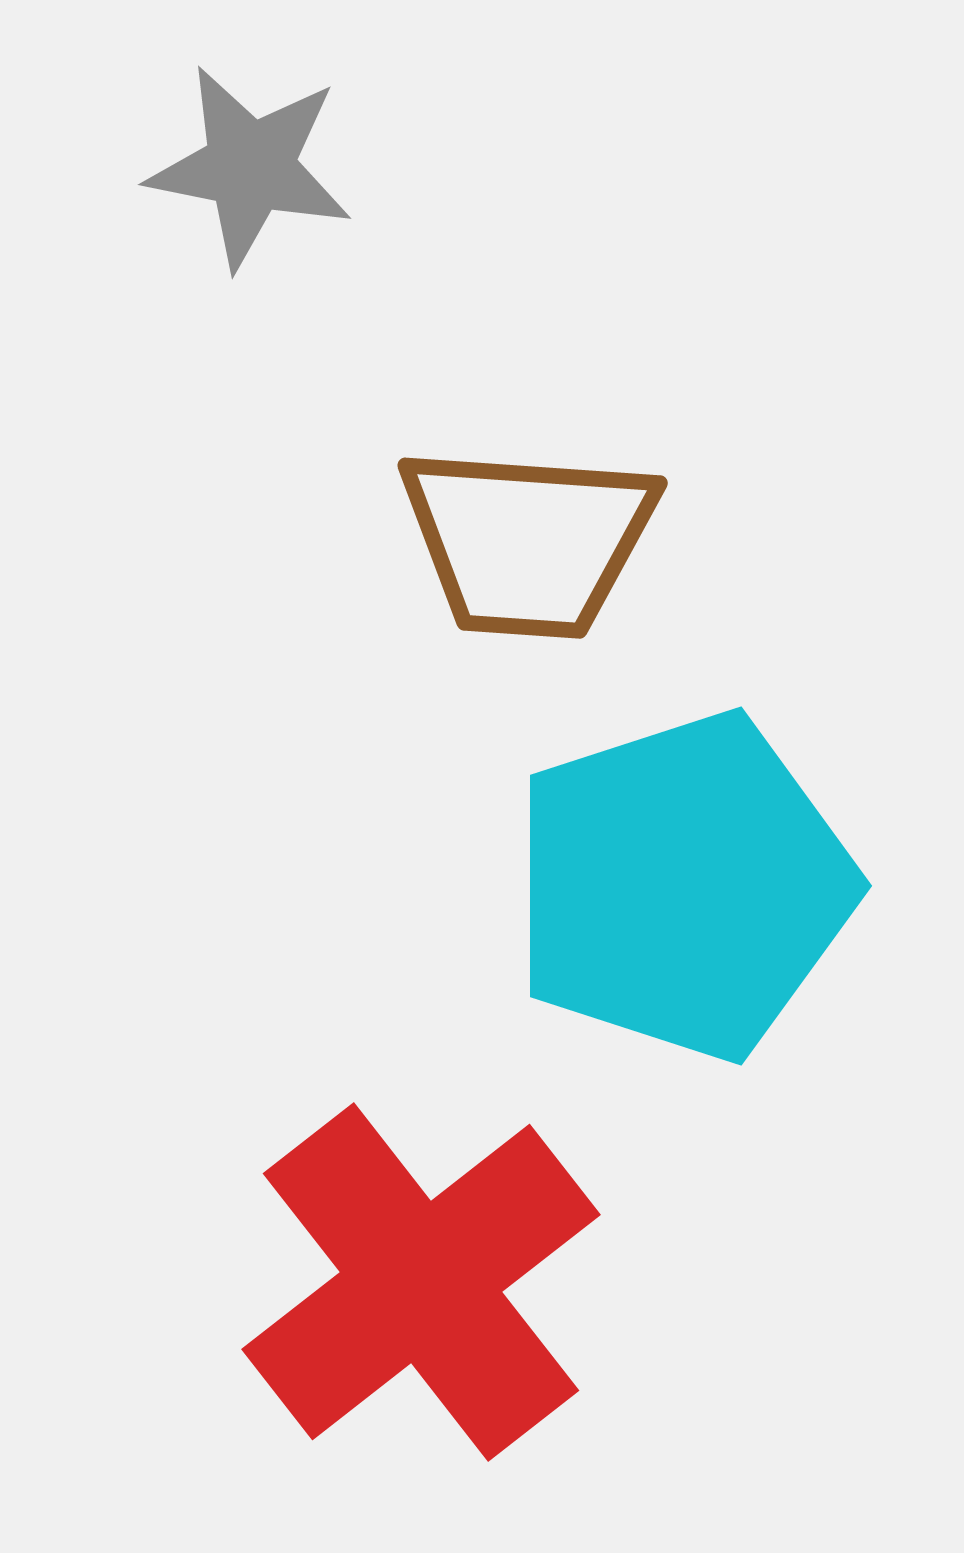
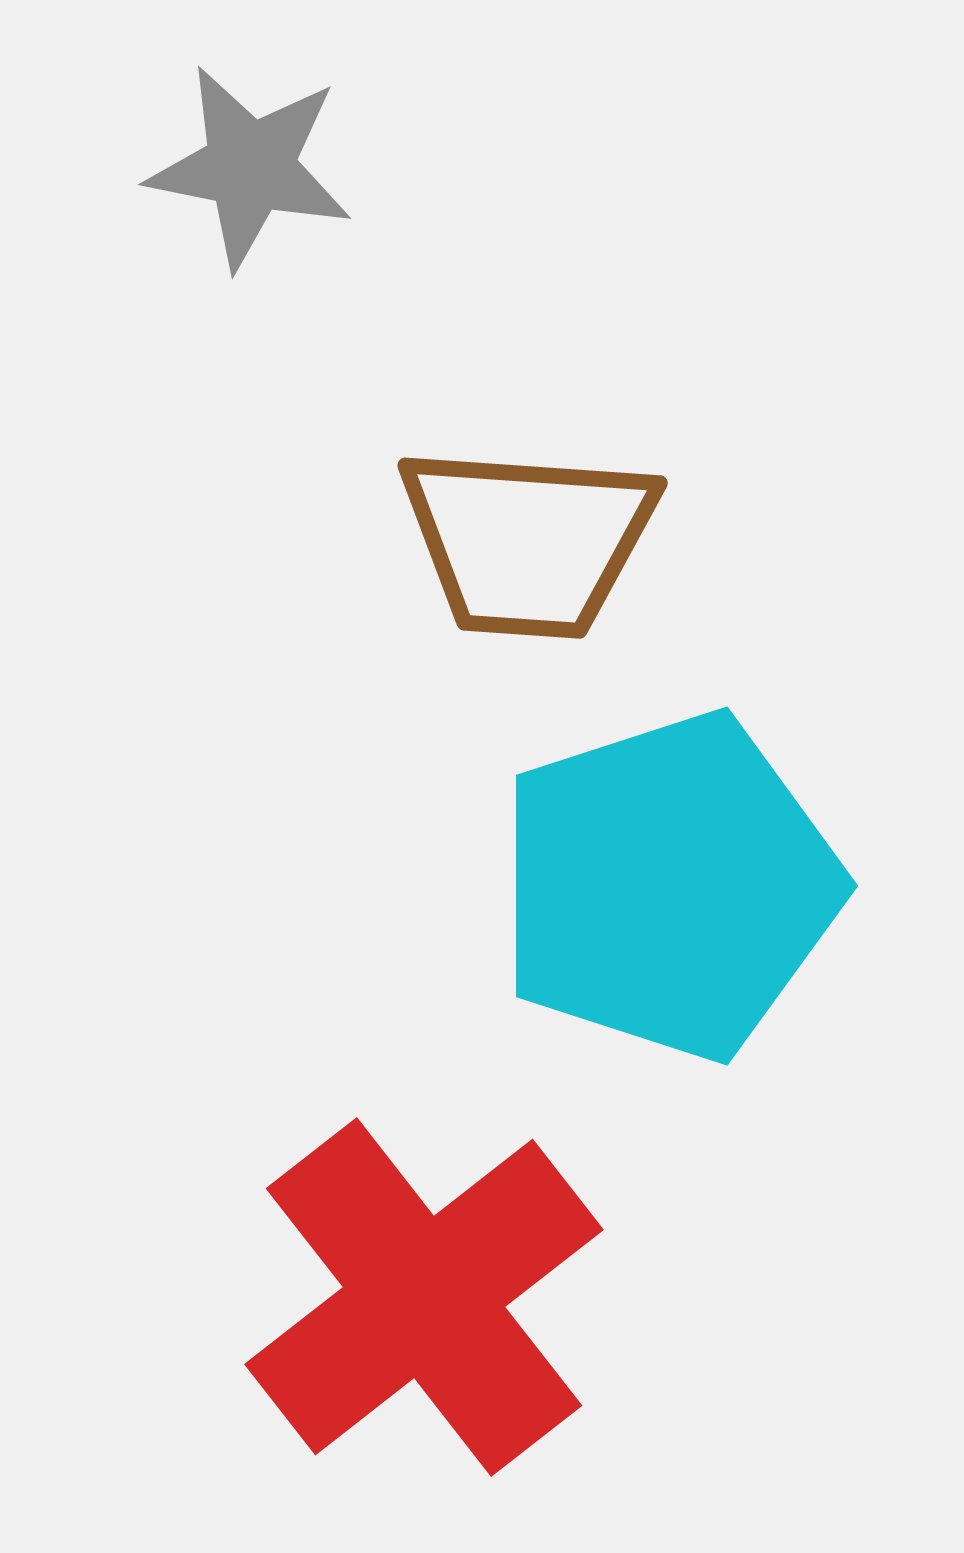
cyan pentagon: moved 14 px left
red cross: moved 3 px right, 15 px down
